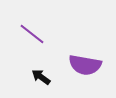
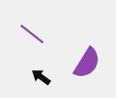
purple semicircle: moved 2 px right, 2 px up; rotated 68 degrees counterclockwise
